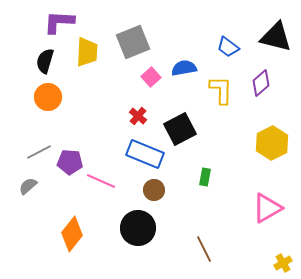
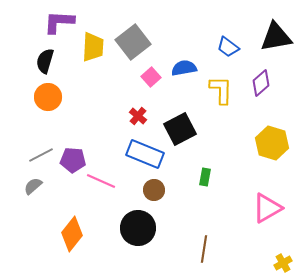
black triangle: rotated 24 degrees counterclockwise
gray square: rotated 16 degrees counterclockwise
yellow trapezoid: moved 6 px right, 5 px up
yellow hexagon: rotated 16 degrees counterclockwise
gray line: moved 2 px right, 3 px down
purple pentagon: moved 3 px right, 2 px up
gray semicircle: moved 5 px right
brown line: rotated 36 degrees clockwise
